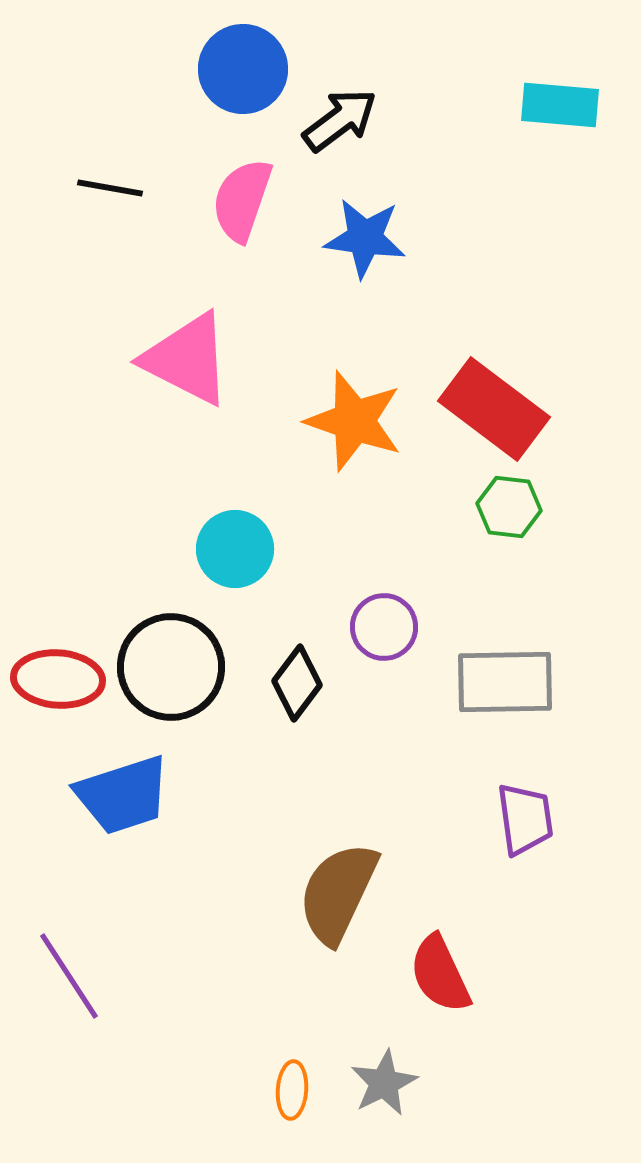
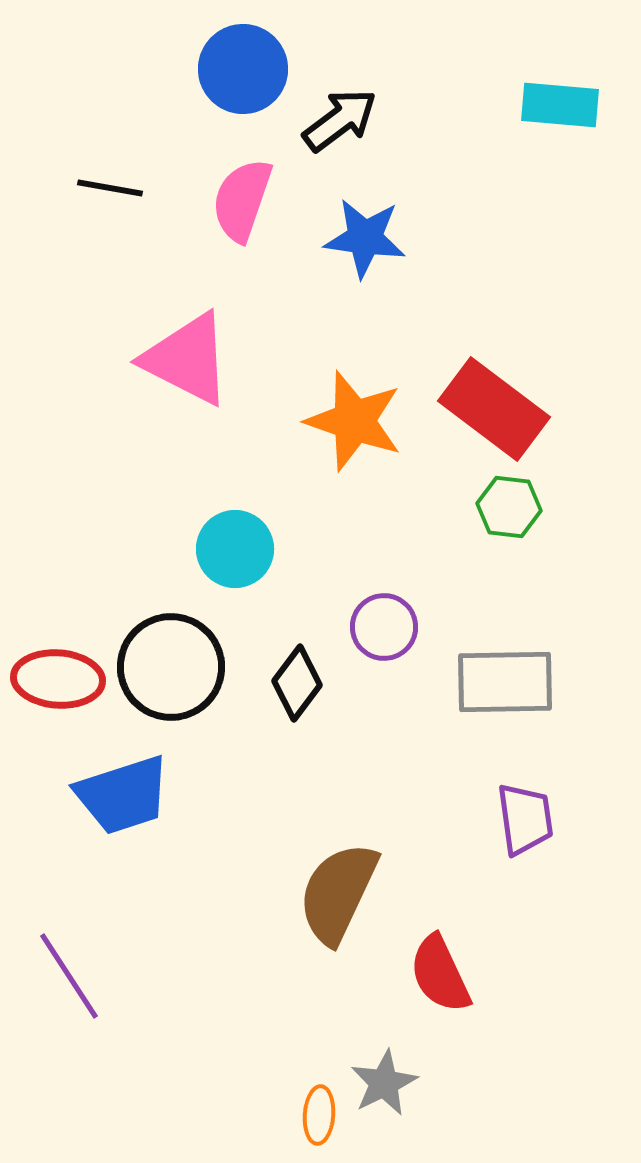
orange ellipse: moved 27 px right, 25 px down
